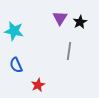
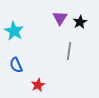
cyan star: rotated 18 degrees clockwise
